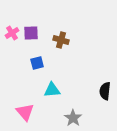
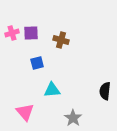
pink cross: rotated 16 degrees clockwise
